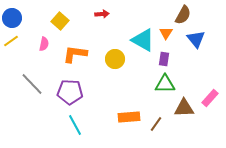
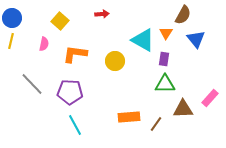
yellow line: rotated 42 degrees counterclockwise
yellow circle: moved 2 px down
brown triangle: moved 1 px left, 1 px down
